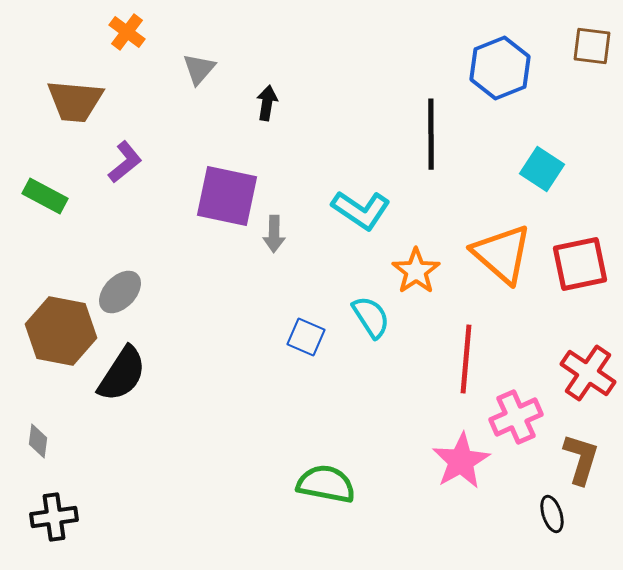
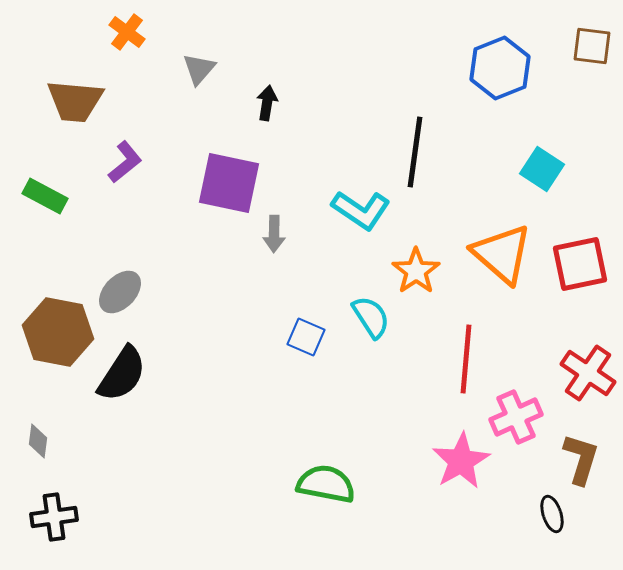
black line: moved 16 px left, 18 px down; rotated 8 degrees clockwise
purple square: moved 2 px right, 13 px up
brown hexagon: moved 3 px left, 1 px down
